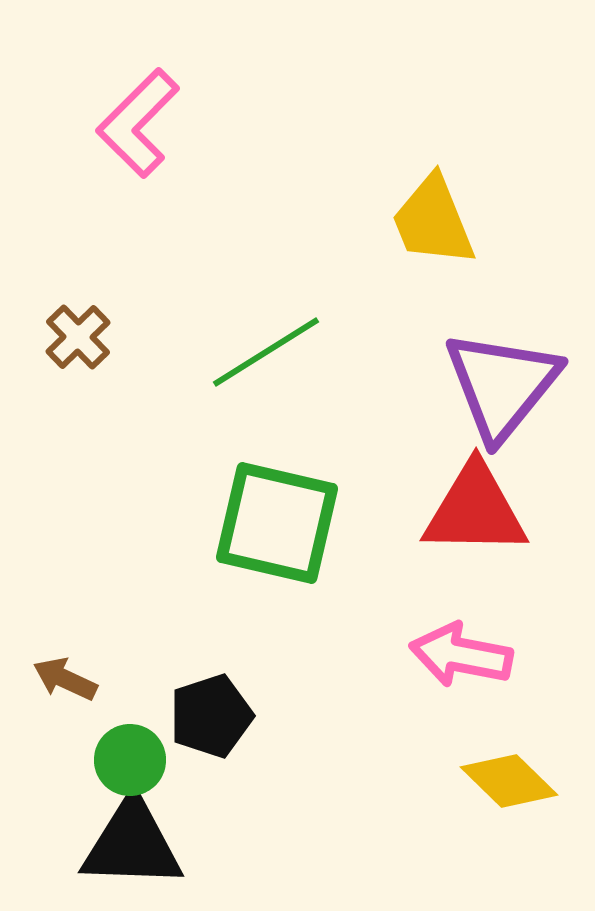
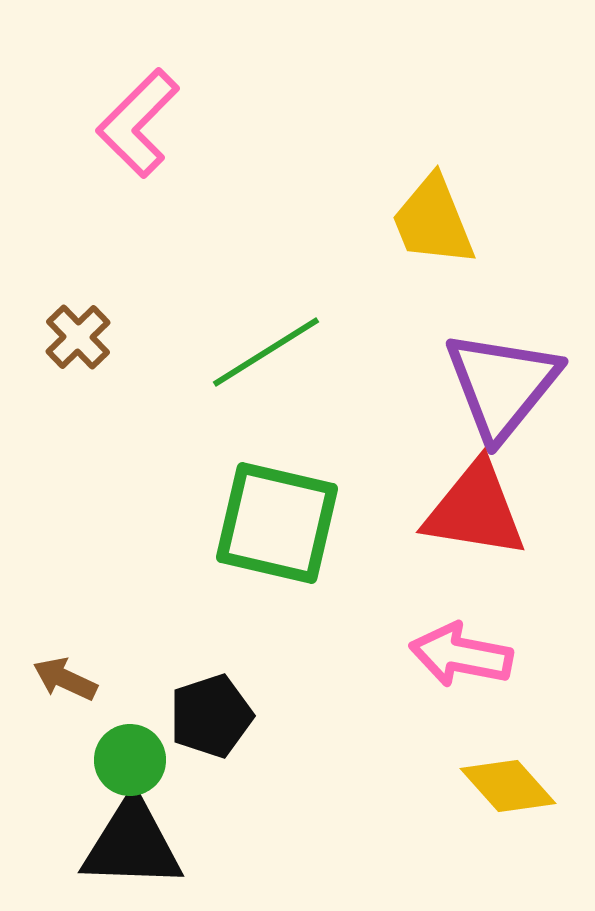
red triangle: rotated 8 degrees clockwise
yellow diamond: moved 1 px left, 5 px down; rotated 4 degrees clockwise
